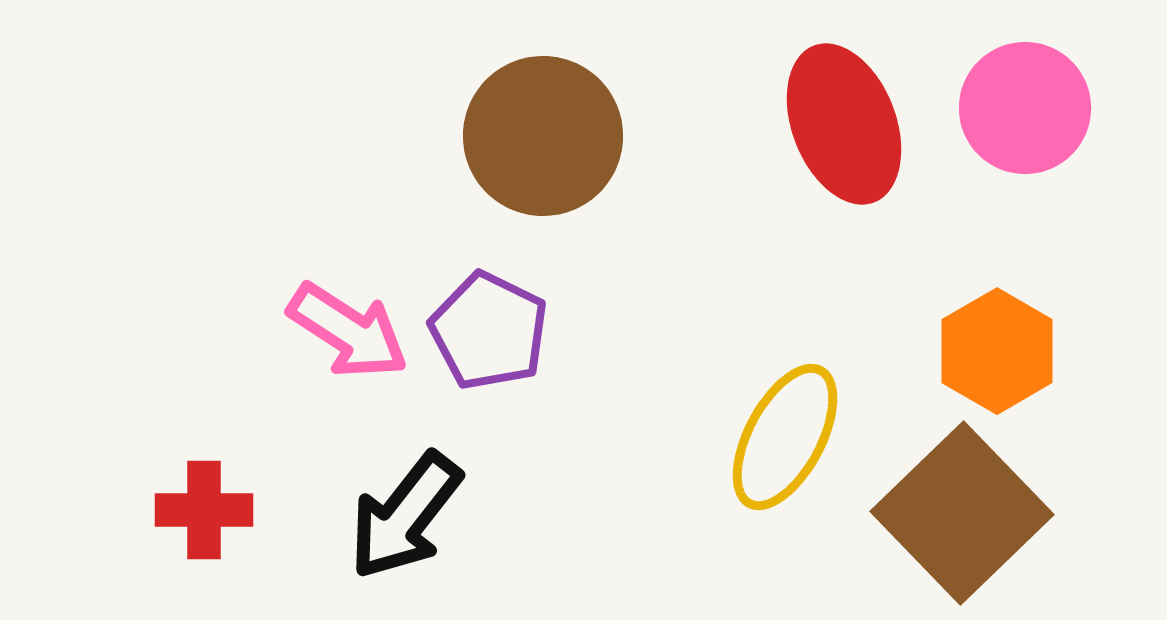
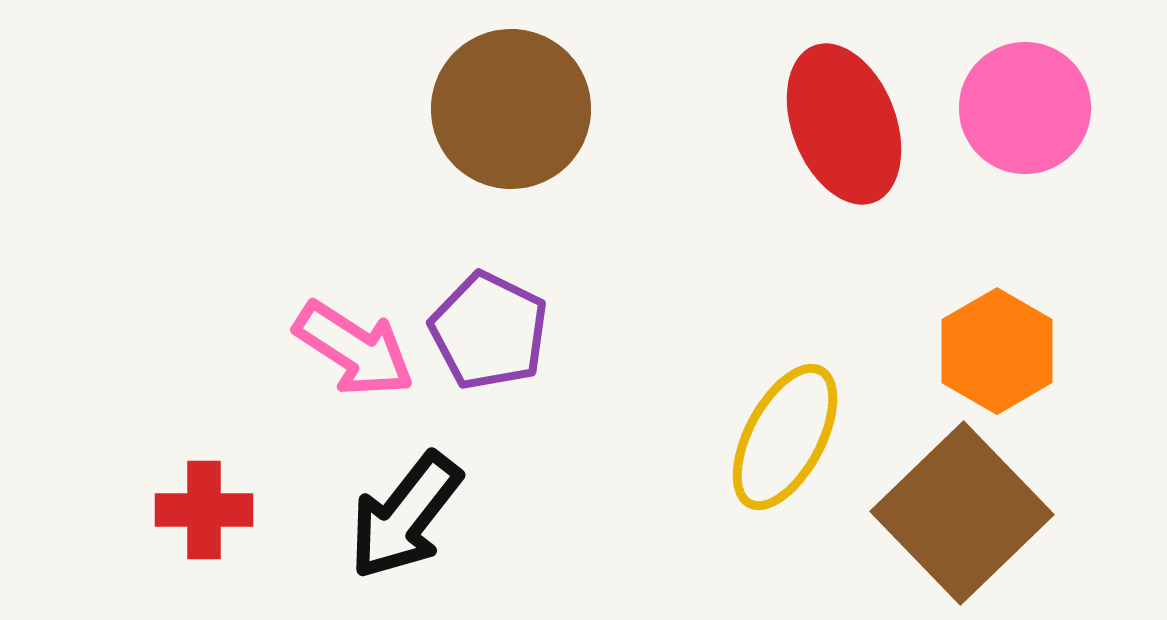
brown circle: moved 32 px left, 27 px up
pink arrow: moved 6 px right, 18 px down
